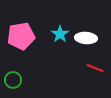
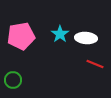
red line: moved 4 px up
